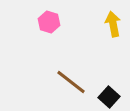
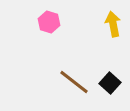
brown line: moved 3 px right
black square: moved 1 px right, 14 px up
